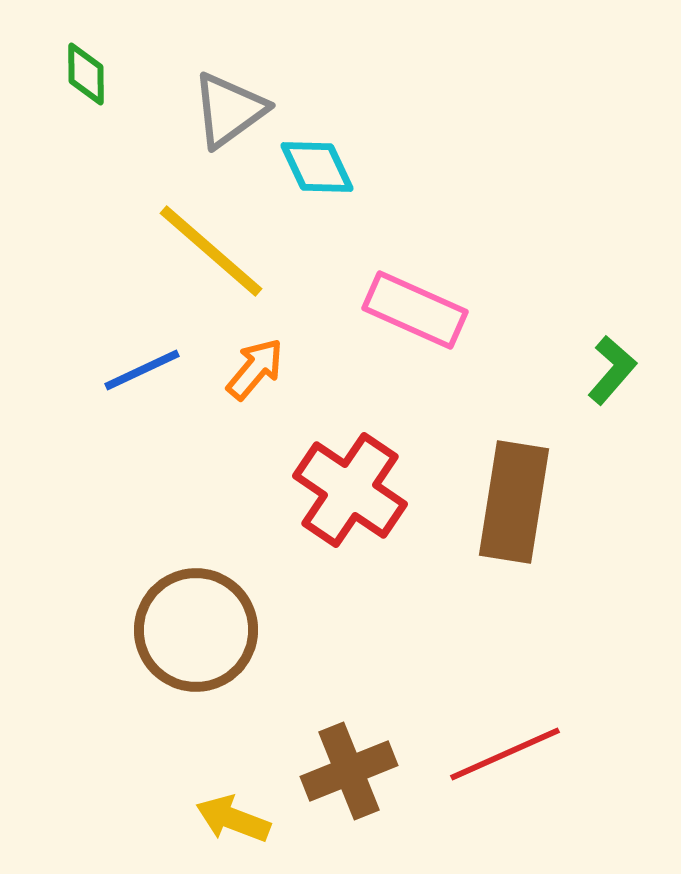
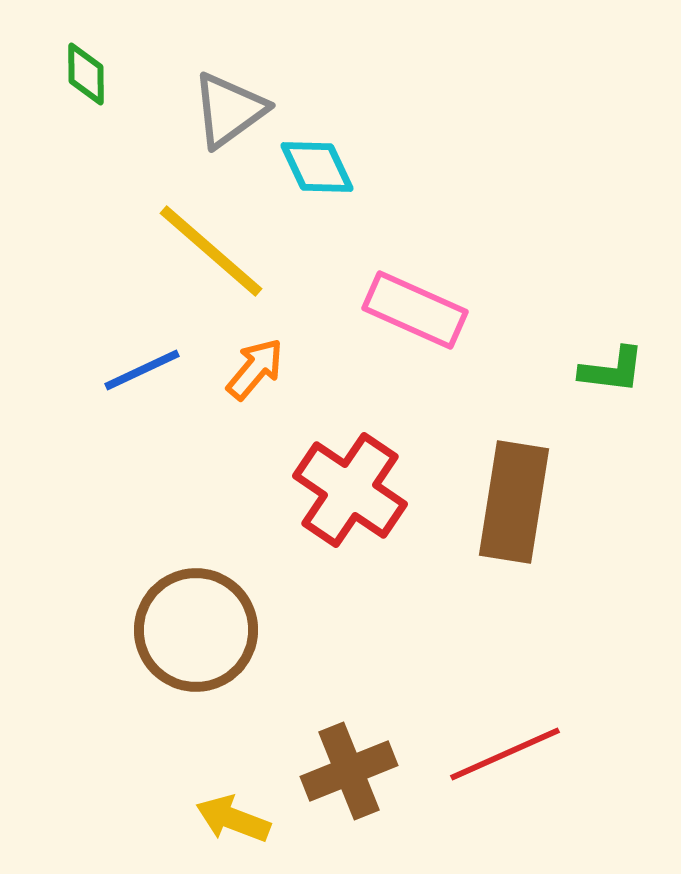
green L-shape: rotated 56 degrees clockwise
